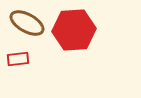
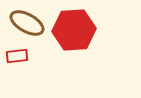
red rectangle: moved 1 px left, 3 px up
